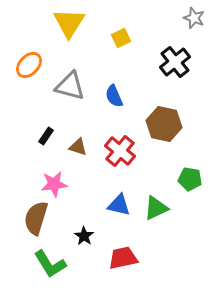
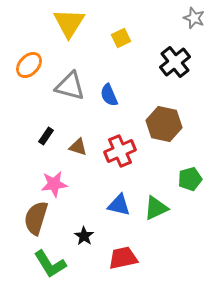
blue semicircle: moved 5 px left, 1 px up
red cross: rotated 28 degrees clockwise
green pentagon: rotated 25 degrees counterclockwise
